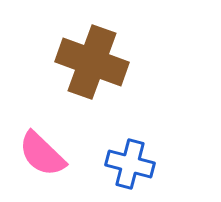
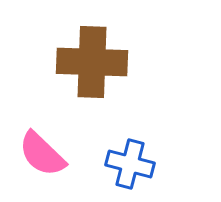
brown cross: rotated 18 degrees counterclockwise
